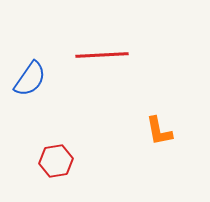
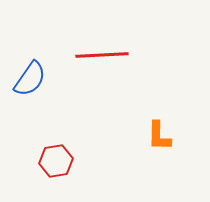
orange L-shape: moved 5 px down; rotated 12 degrees clockwise
